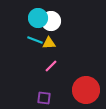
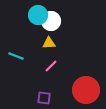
cyan circle: moved 3 px up
cyan line: moved 19 px left, 16 px down
